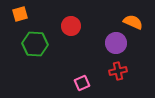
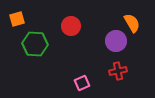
orange square: moved 3 px left, 5 px down
orange semicircle: moved 1 px left, 1 px down; rotated 36 degrees clockwise
purple circle: moved 2 px up
